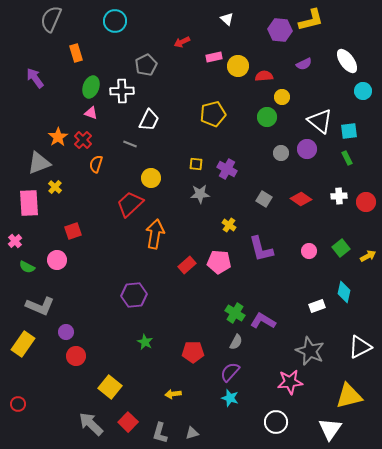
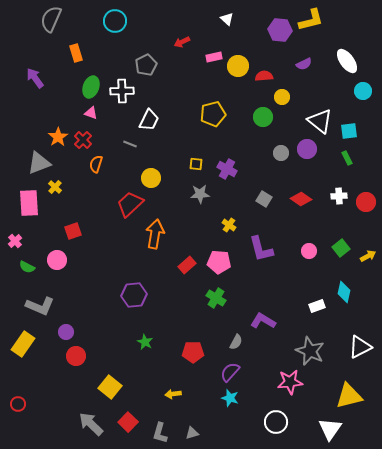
green circle at (267, 117): moved 4 px left
green cross at (235, 313): moved 19 px left, 15 px up
